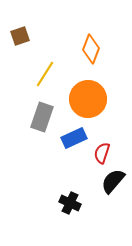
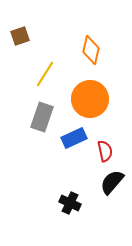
orange diamond: moved 1 px down; rotated 8 degrees counterclockwise
orange circle: moved 2 px right
red semicircle: moved 3 px right, 2 px up; rotated 150 degrees clockwise
black semicircle: moved 1 px left, 1 px down
